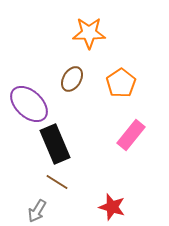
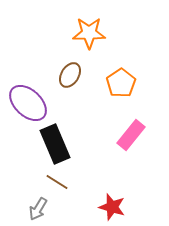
brown ellipse: moved 2 px left, 4 px up
purple ellipse: moved 1 px left, 1 px up
gray arrow: moved 1 px right, 2 px up
